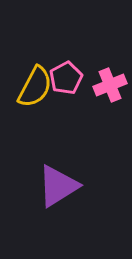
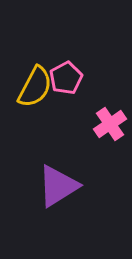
pink cross: moved 39 px down; rotated 12 degrees counterclockwise
